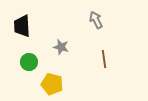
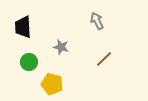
gray arrow: moved 1 px right, 1 px down
black trapezoid: moved 1 px right, 1 px down
brown line: rotated 54 degrees clockwise
